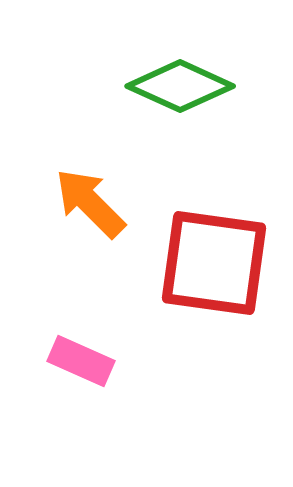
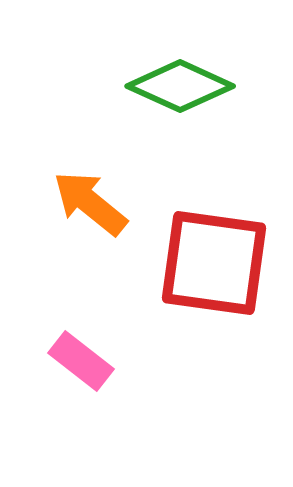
orange arrow: rotated 6 degrees counterclockwise
pink rectangle: rotated 14 degrees clockwise
